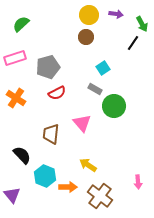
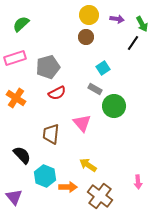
purple arrow: moved 1 px right, 5 px down
purple triangle: moved 2 px right, 2 px down
